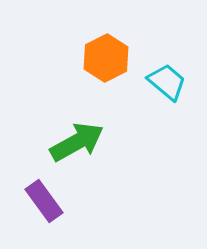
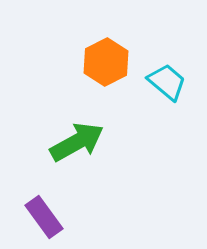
orange hexagon: moved 4 px down
purple rectangle: moved 16 px down
